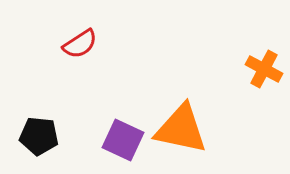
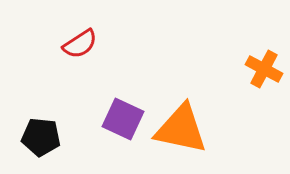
black pentagon: moved 2 px right, 1 px down
purple square: moved 21 px up
